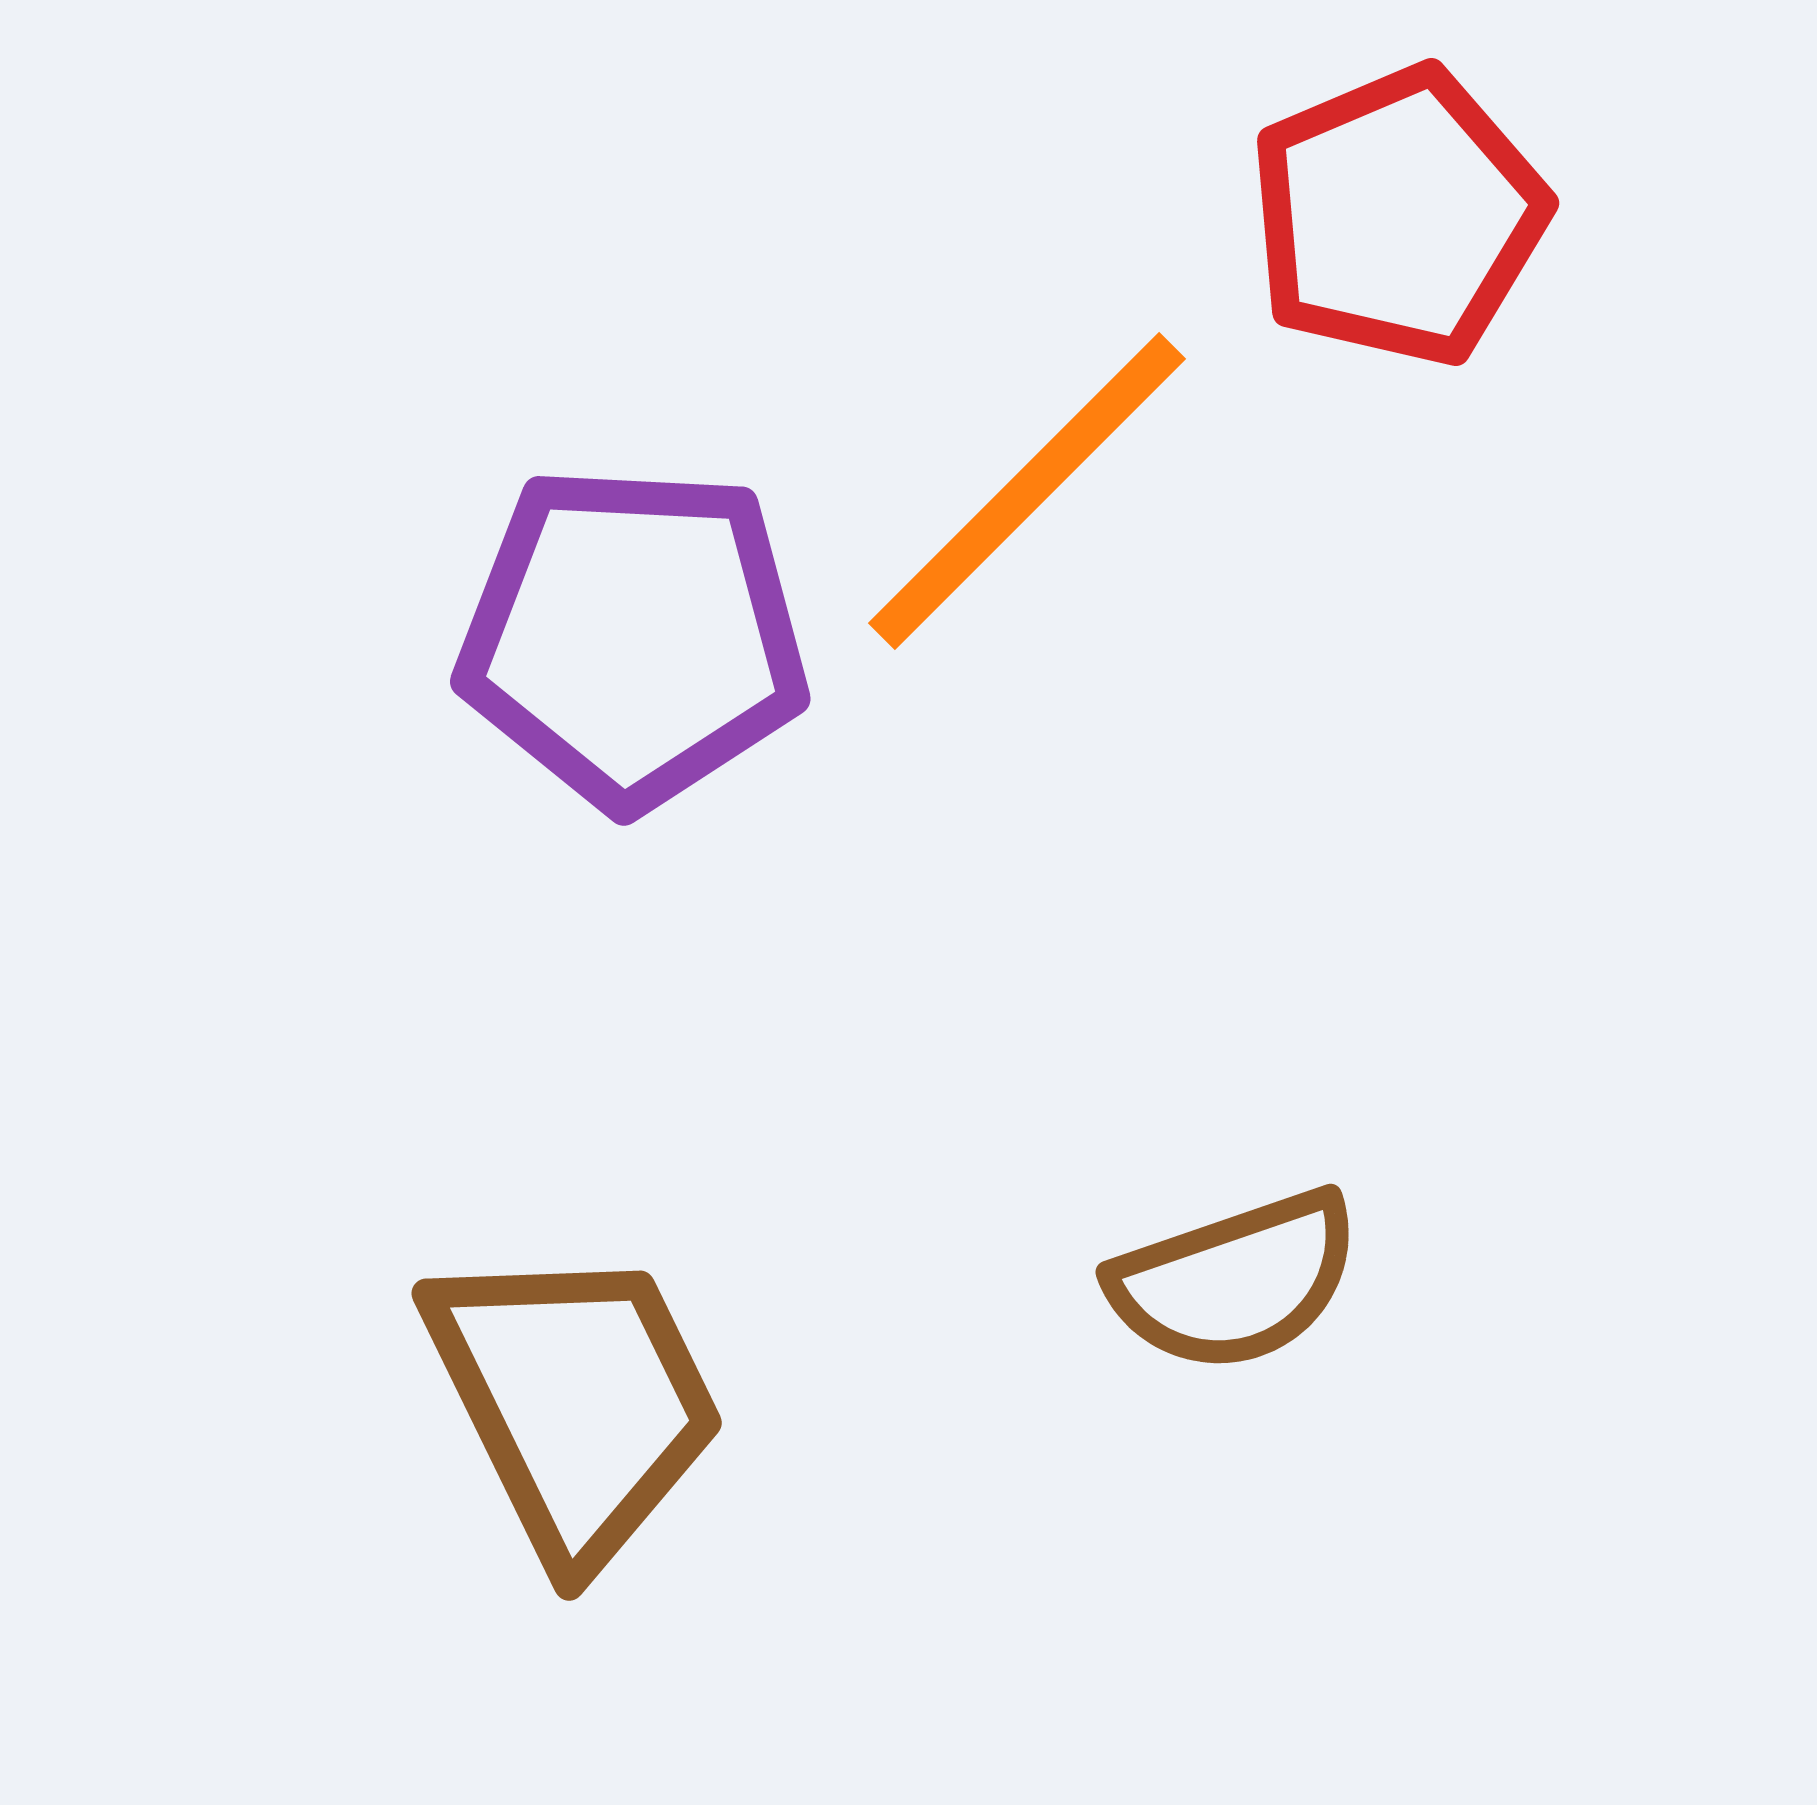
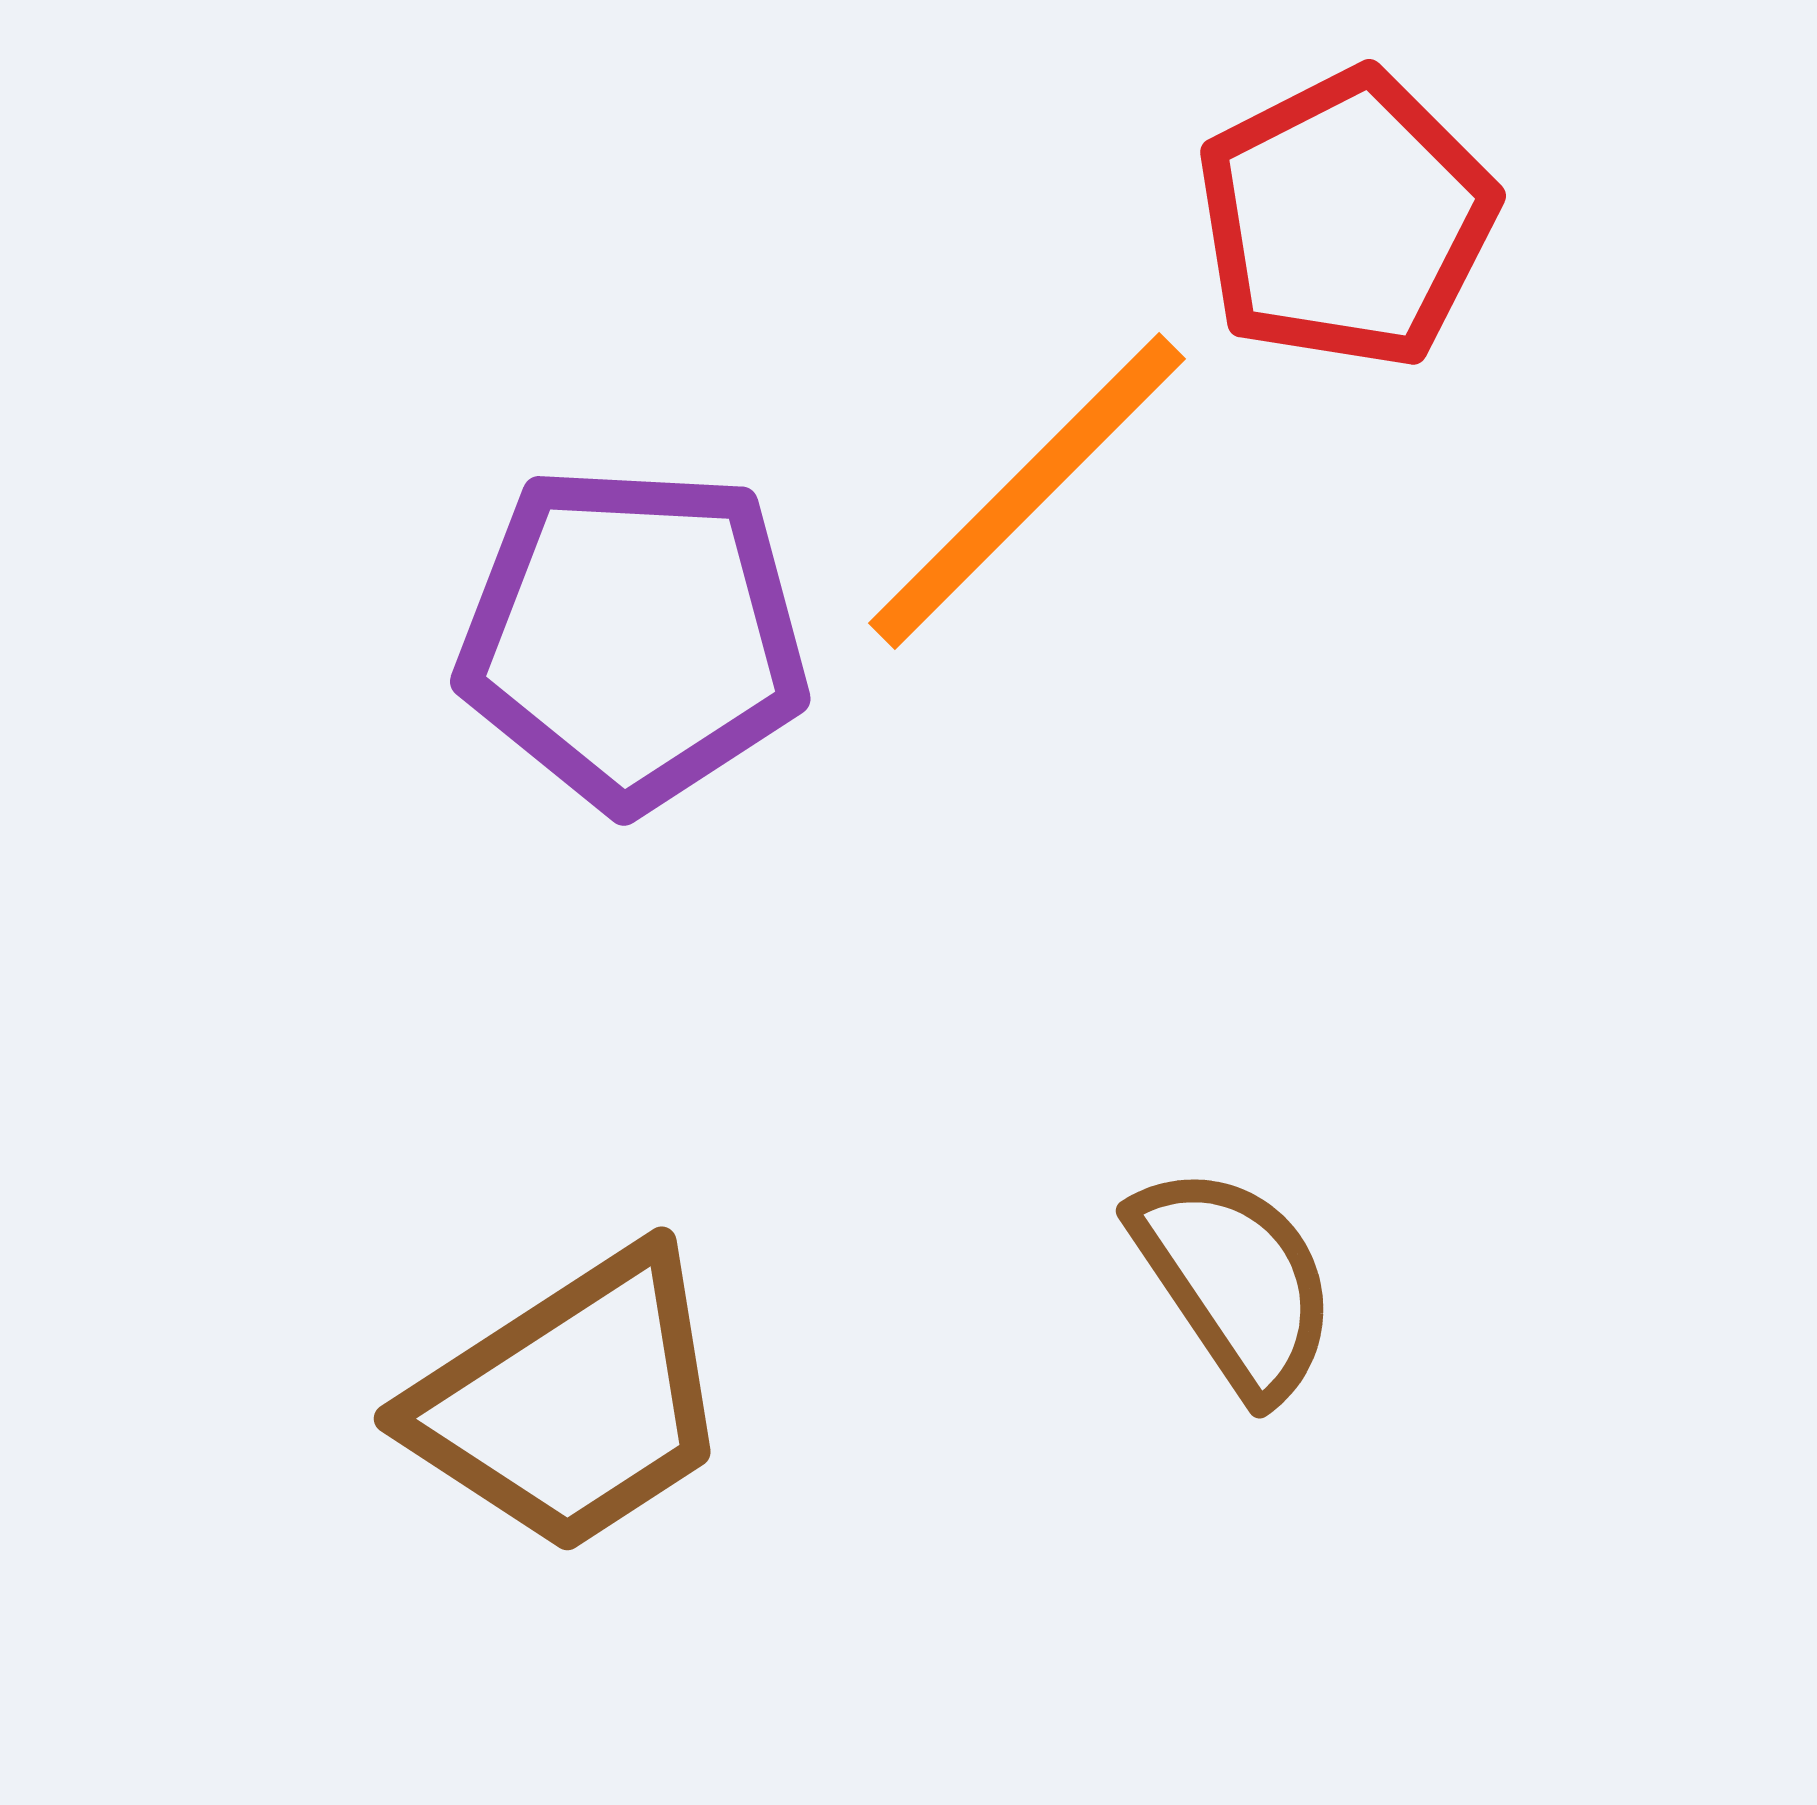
red pentagon: moved 52 px left, 3 px down; rotated 4 degrees counterclockwise
brown semicircle: rotated 105 degrees counterclockwise
brown trapezoid: moved 3 px left; rotated 83 degrees clockwise
